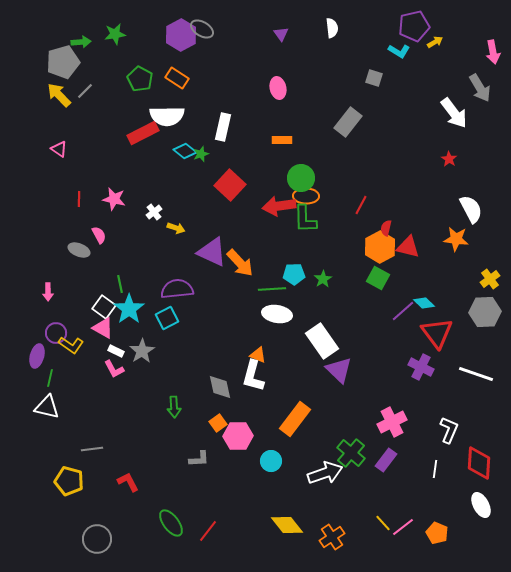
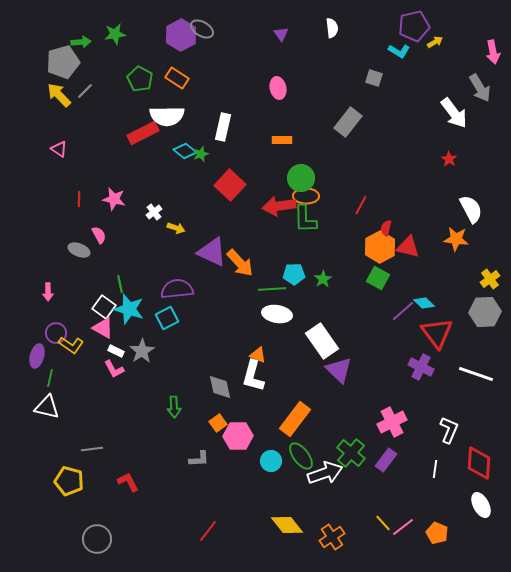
cyan star at (129, 309): rotated 20 degrees counterclockwise
green ellipse at (171, 523): moved 130 px right, 67 px up
